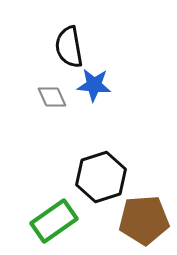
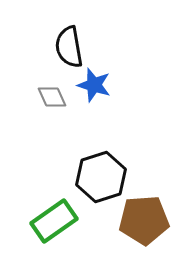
blue star: rotated 12 degrees clockwise
